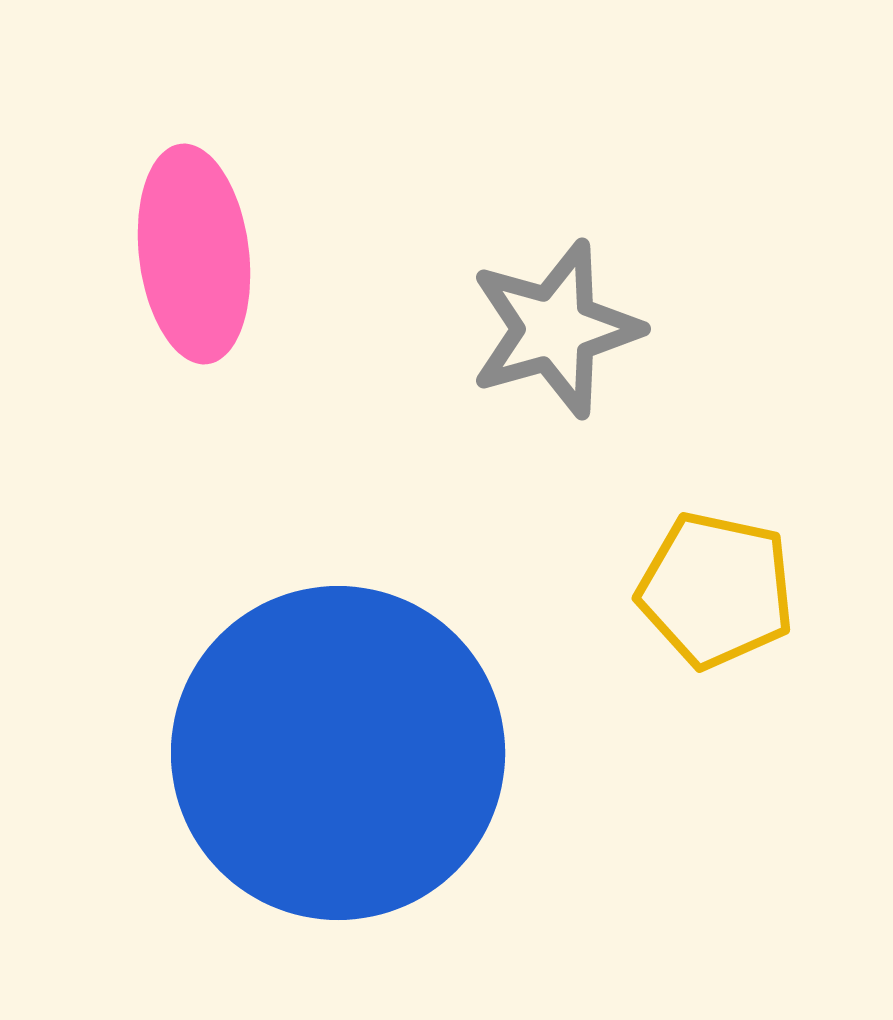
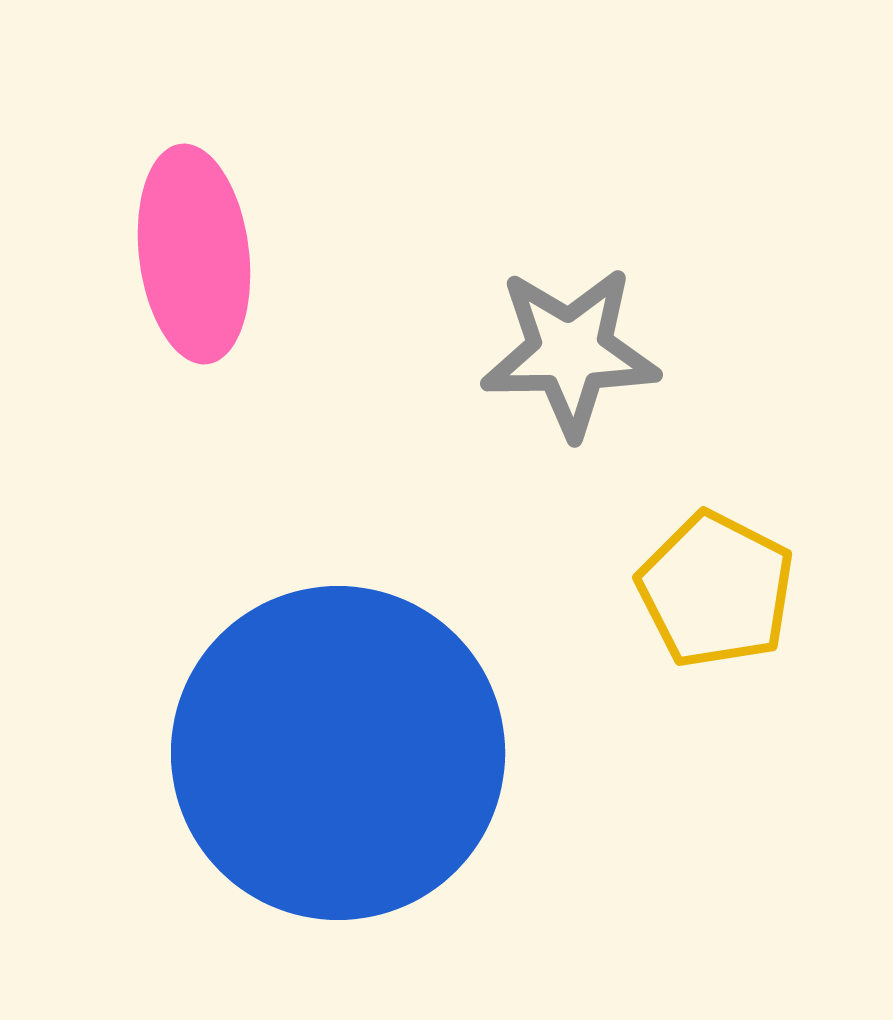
gray star: moved 15 px right, 23 px down; rotated 15 degrees clockwise
yellow pentagon: rotated 15 degrees clockwise
